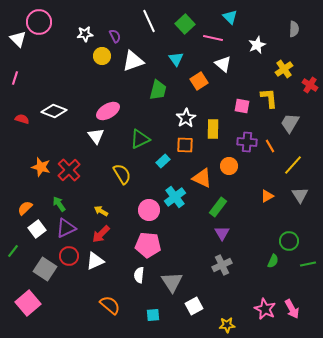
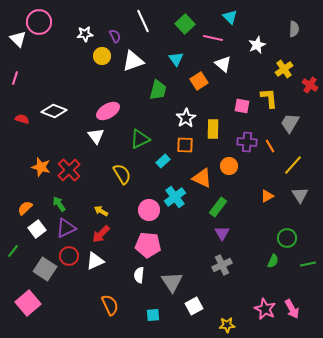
white line at (149, 21): moved 6 px left
green circle at (289, 241): moved 2 px left, 3 px up
orange semicircle at (110, 305): rotated 25 degrees clockwise
